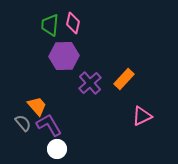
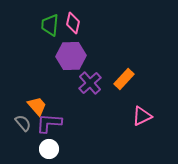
purple hexagon: moved 7 px right
purple L-shape: moved 2 px up; rotated 56 degrees counterclockwise
white circle: moved 8 px left
